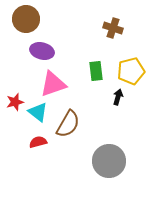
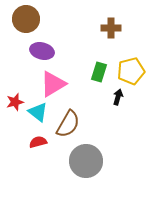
brown cross: moved 2 px left; rotated 18 degrees counterclockwise
green rectangle: moved 3 px right, 1 px down; rotated 24 degrees clockwise
pink triangle: rotated 12 degrees counterclockwise
gray circle: moved 23 px left
